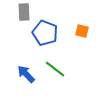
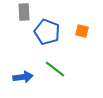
blue pentagon: moved 2 px right, 1 px up
blue arrow: moved 3 px left, 3 px down; rotated 126 degrees clockwise
